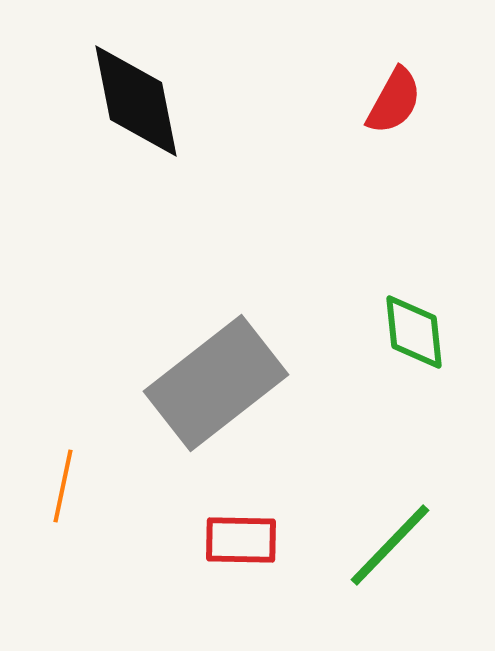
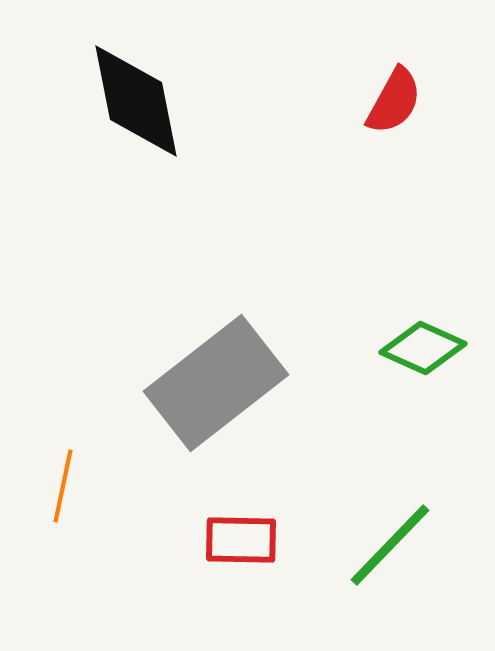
green diamond: moved 9 px right, 16 px down; rotated 60 degrees counterclockwise
